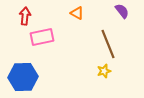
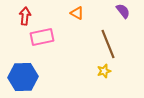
purple semicircle: moved 1 px right
